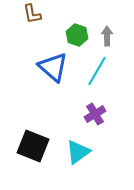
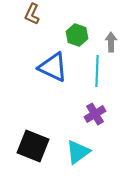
brown L-shape: rotated 35 degrees clockwise
gray arrow: moved 4 px right, 6 px down
blue triangle: rotated 16 degrees counterclockwise
cyan line: rotated 28 degrees counterclockwise
